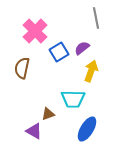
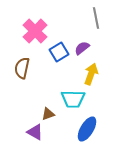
yellow arrow: moved 3 px down
purple triangle: moved 1 px right, 1 px down
